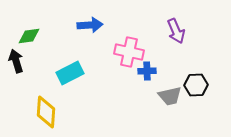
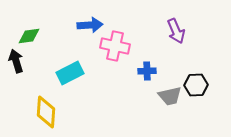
pink cross: moved 14 px left, 6 px up
